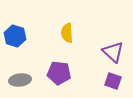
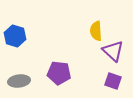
yellow semicircle: moved 29 px right, 2 px up
purple triangle: moved 1 px up
gray ellipse: moved 1 px left, 1 px down
